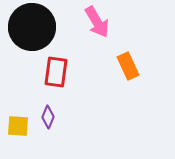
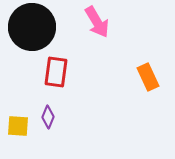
orange rectangle: moved 20 px right, 11 px down
